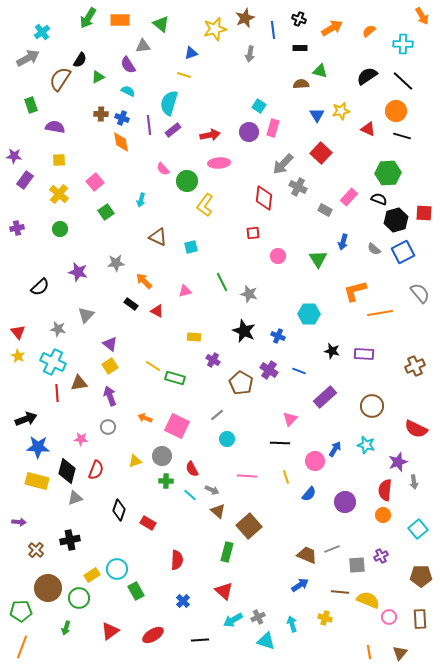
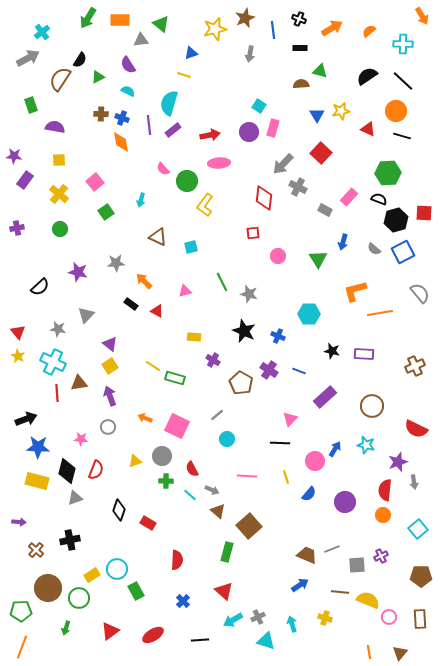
gray triangle at (143, 46): moved 2 px left, 6 px up
